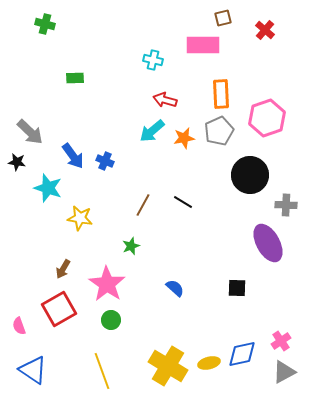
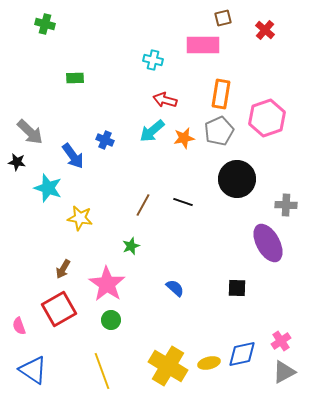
orange rectangle: rotated 12 degrees clockwise
blue cross: moved 21 px up
black circle: moved 13 px left, 4 px down
black line: rotated 12 degrees counterclockwise
